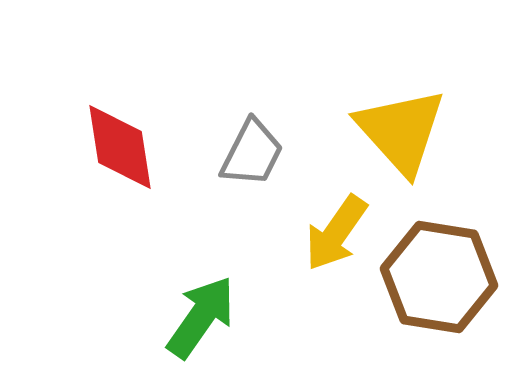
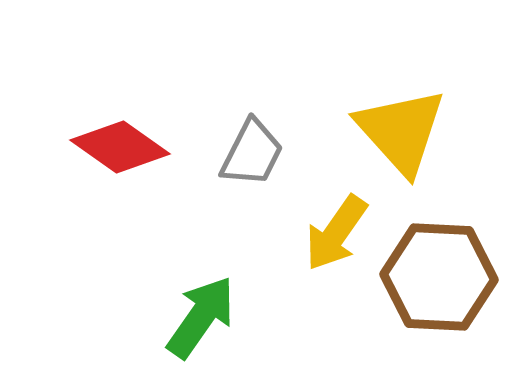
red diamond: rotated 46 degrees counterclockwise
brown hexagon: rotated 6 degrees counterclockwise
